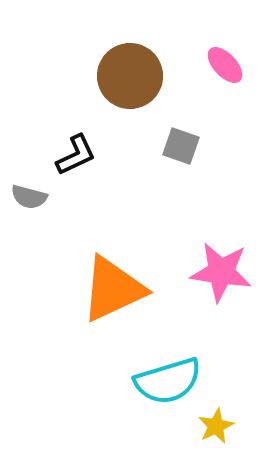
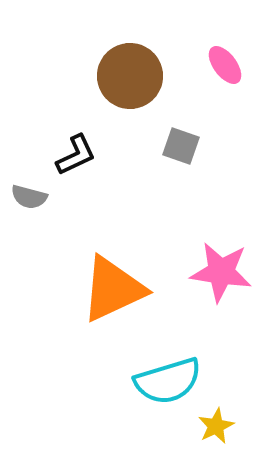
pink ellipse: rotated 6 degrees clockwise
